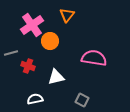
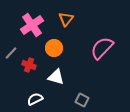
orange triangle: moved 1 px left, 4 px down
orange circle: moved 4 px right, 7 px down
gray line: rotated 32 degrees counterclockwise
pink semicircle: moved 8 px right, 10 px up; rotated 55 degrees counterclockwise
red cross: moved 1 px right, 1 px up
white triangle: rotated 30 degrees clockwise
white semicircle: rotated 14 degrees counterclockwise
